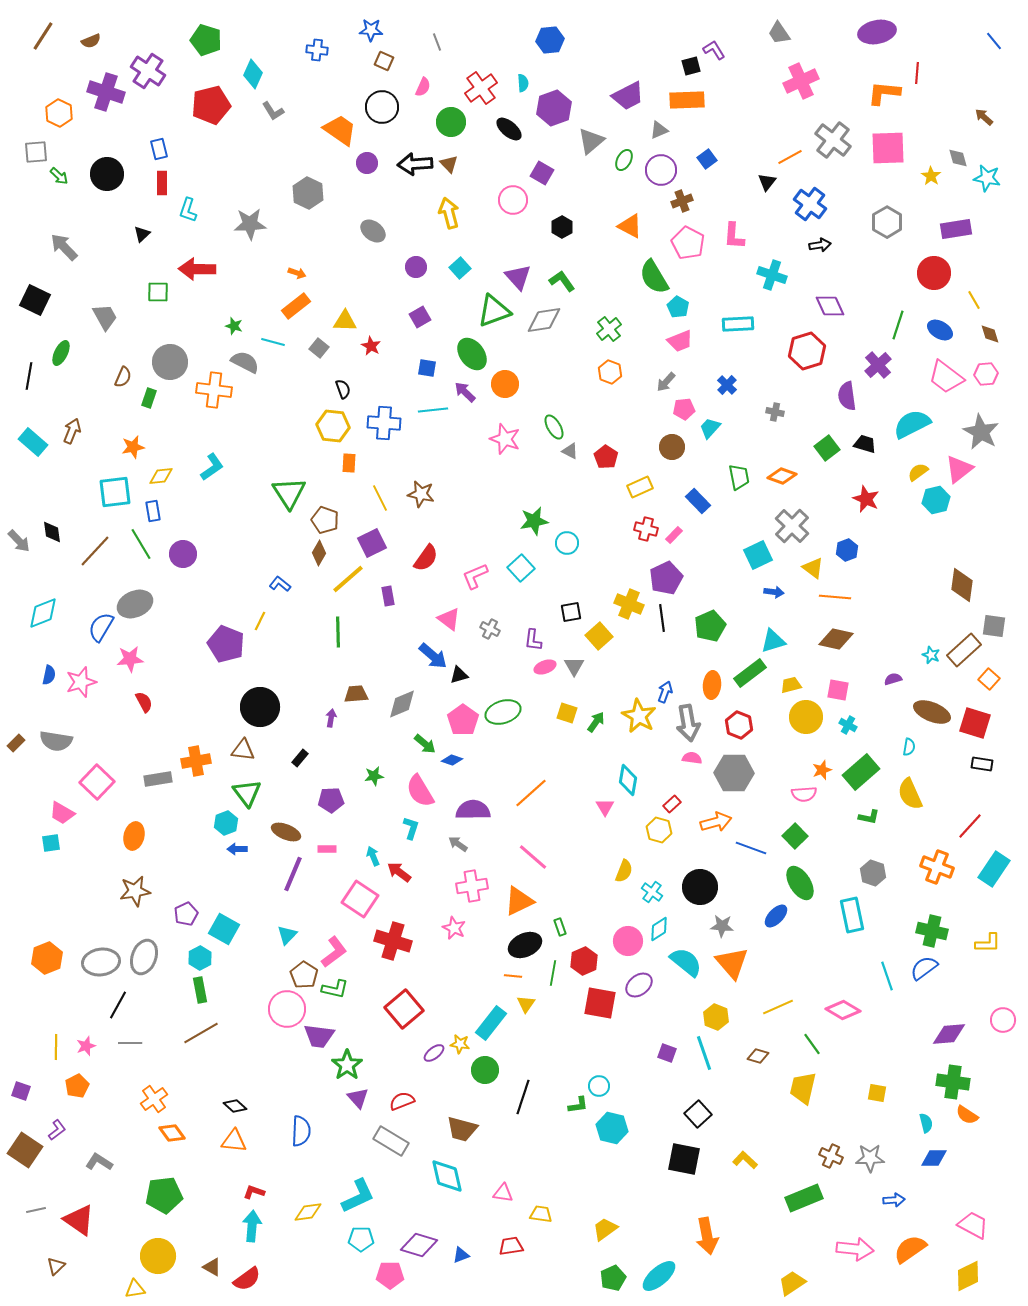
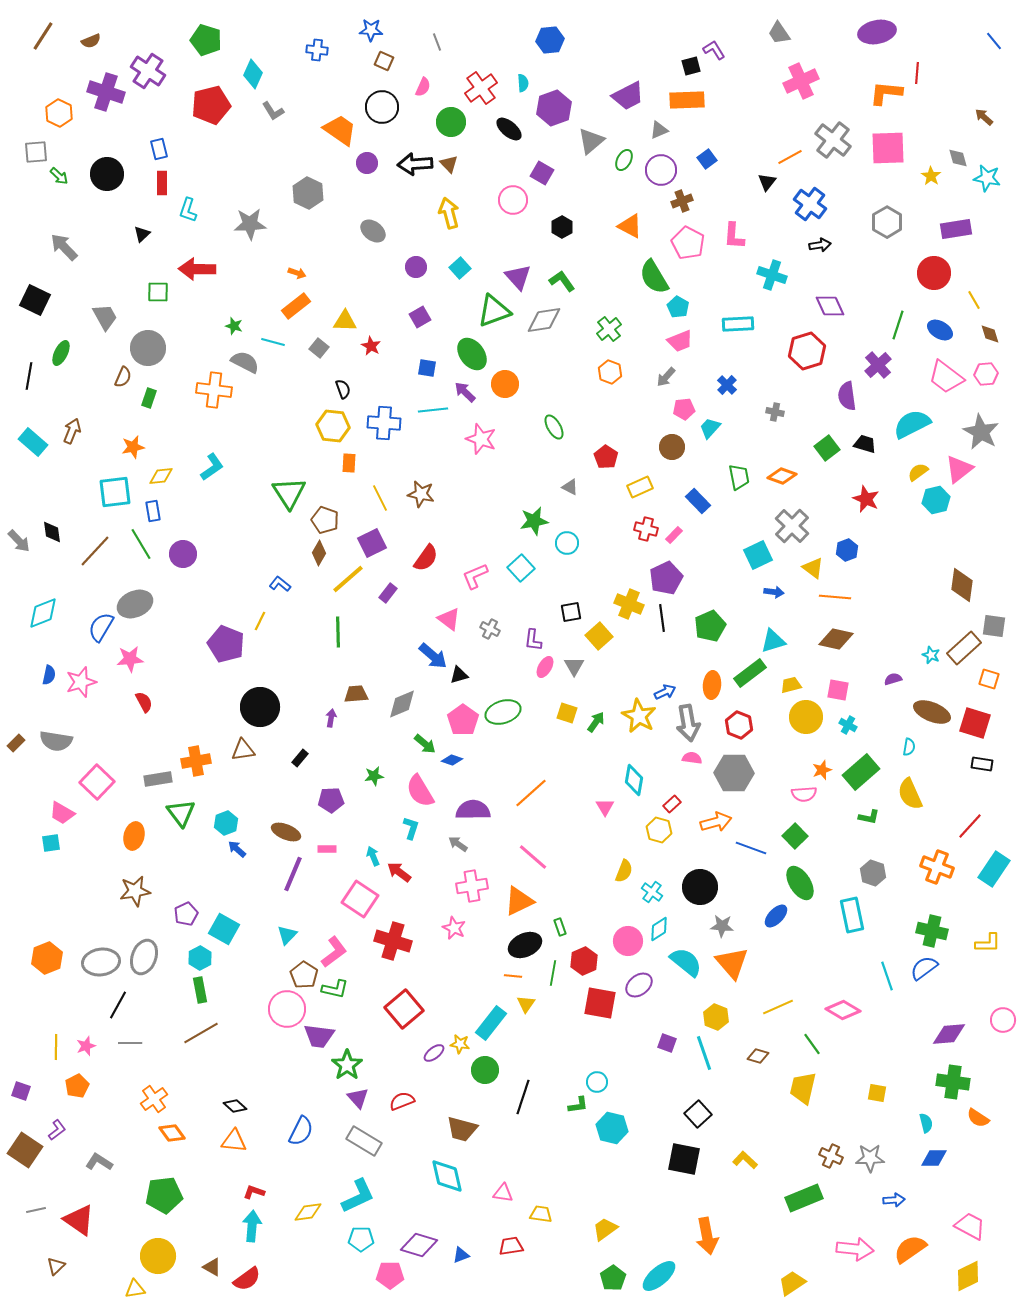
orange L-shape at (884, 93): moved 2 px right
gray circle at (170, 362): moved 22 px left, 14 px up
gray arrow at (666, 382): moved 5 px up
pink star at (505, 439): moved 24 px left
gray triangle at (570, 451): moved 36 px down
purple rectangle at (388, 596): moved 3 px up; rotated 48 degrees clockwise
brown rectangle at (964, 650): moved 2 px up
pink ellipse at (545, 667): rotated 40 degrees counterclockwise
orange square at (989, 679): rotated 25 degrees counterclockwise
blue arrow at (665, 692): rotated 45 degrees clockwise
brown triangle at (243, 750): rotated 15 degrees counterclockwise
cyan diamond at (628, 780): moved 6 px right
green triangle at (247, 793): moved 66 px left, 20 px down
blue arrow at (237, 849): rotated 42 degrees clockwise
purple square at (667, 1053): moved 10 px up
cyan circle at (599, 1086): moved 2 px left, 4 px up
orange semicircle at (967, 1115): moved 11 px right, 3 px down
blue semicircle at (301, 1131): rotated 24 degrees clockwise
gray rectangle at (391, 1141): moved 27 px left
pink trapezoid at (973, 1225): moved 3 px left, 1 px down
green pentagon at (613, 1278): rotated 10 degrees counterclockwise
